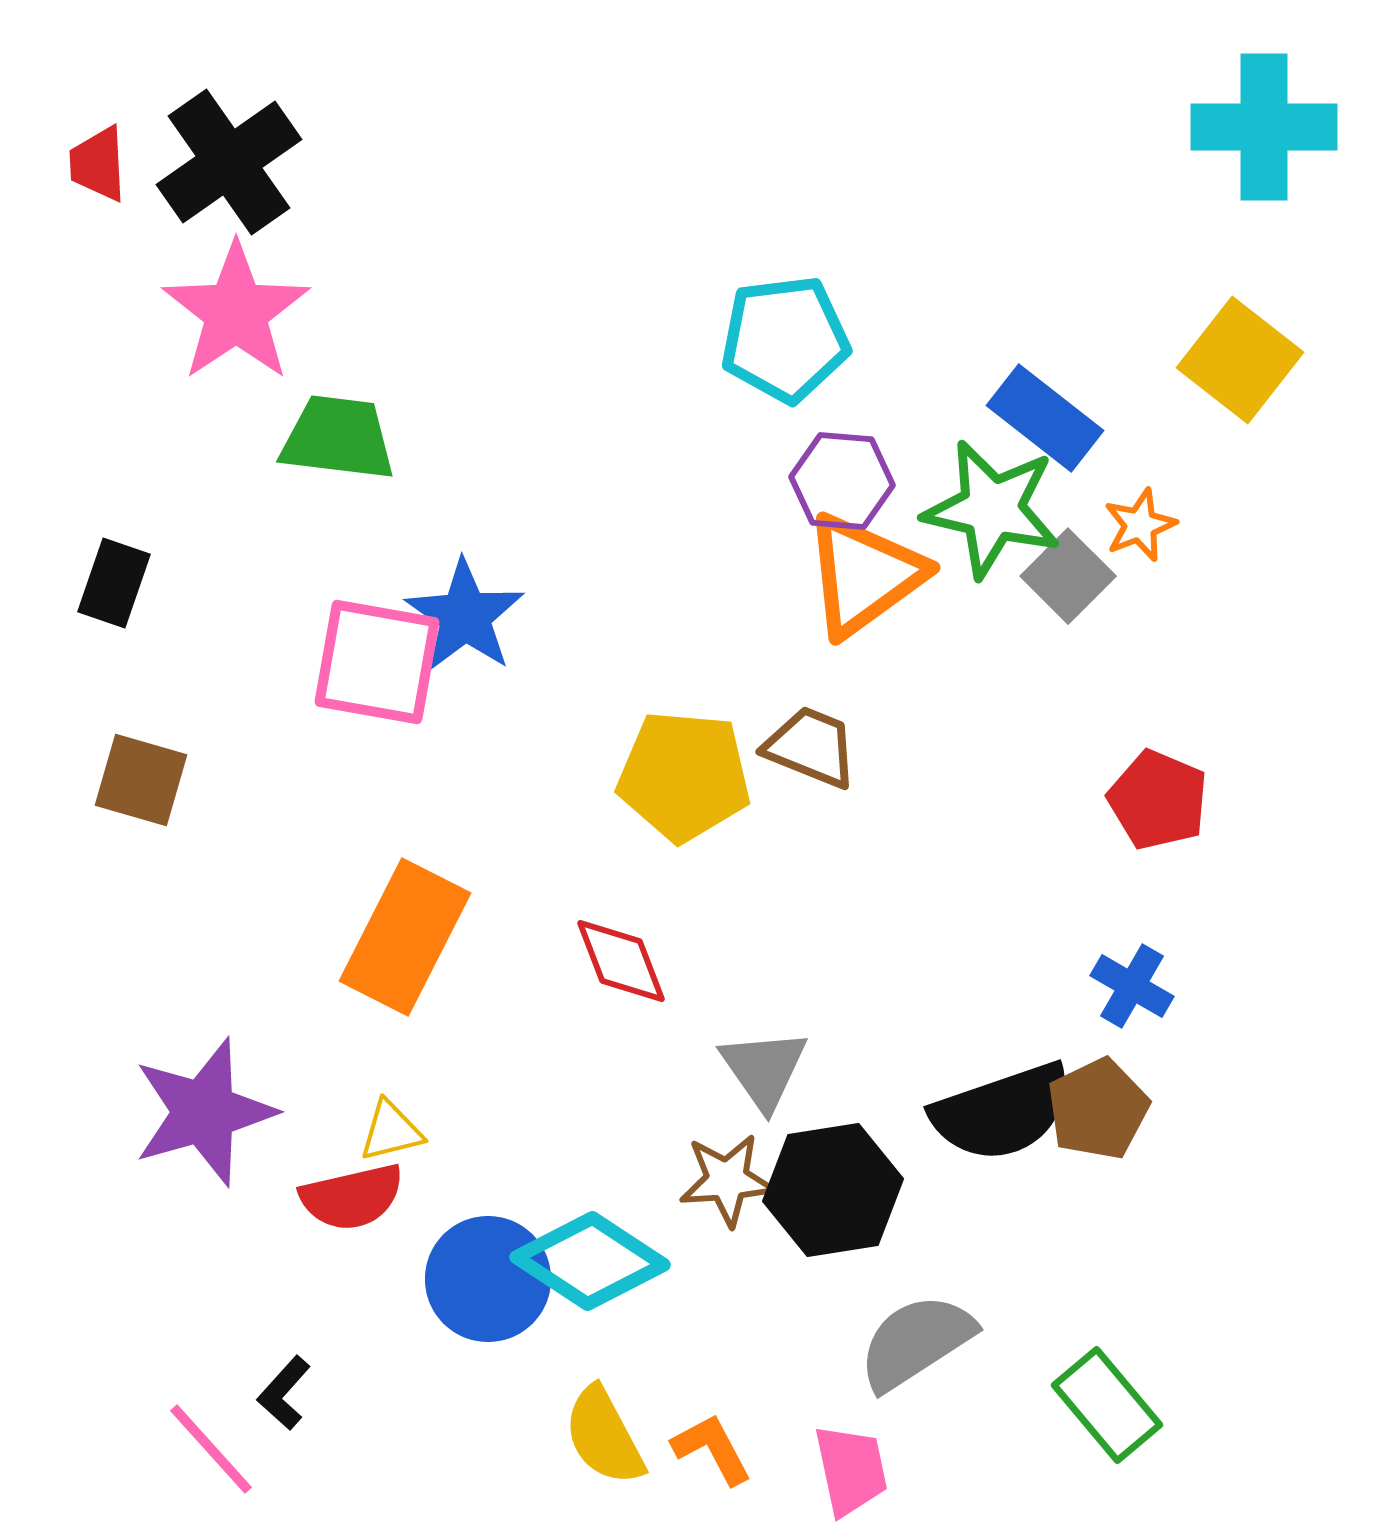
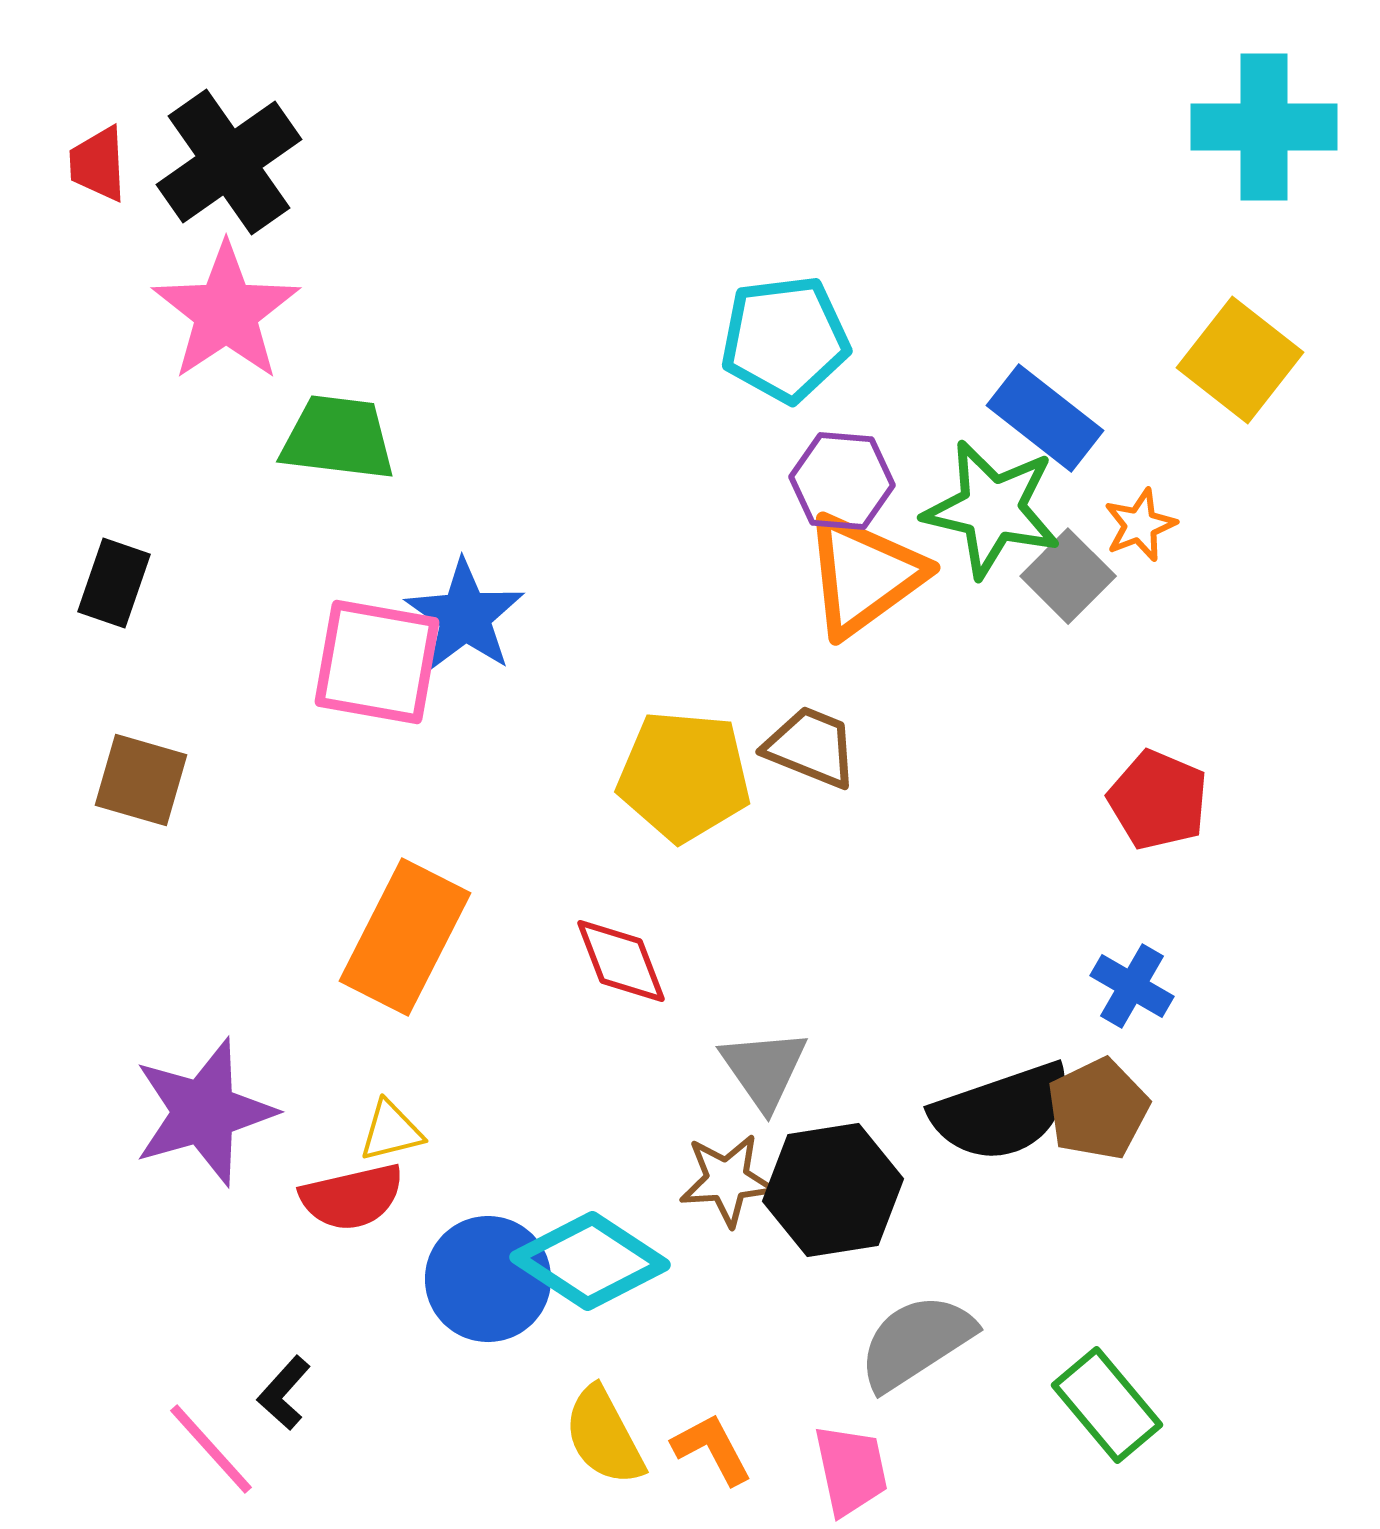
pink star: moved 10 px left
